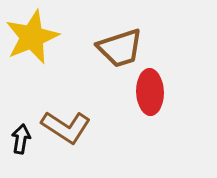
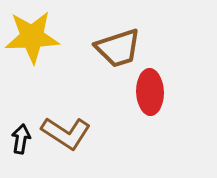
yellow star: rotated 20 degrees clockwise
brown trapezoid: moved 2 px left
brown L-shape: moved 6 px down
